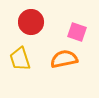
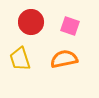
pink square: moved 7 px left, 6 px up
